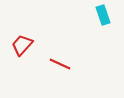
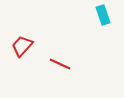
red trapezoid: moved 1 px down
